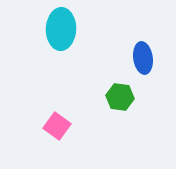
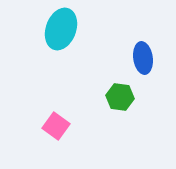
cyan ellipse: rotated 18 degrees clockwise
pink square: moved 1 px left
